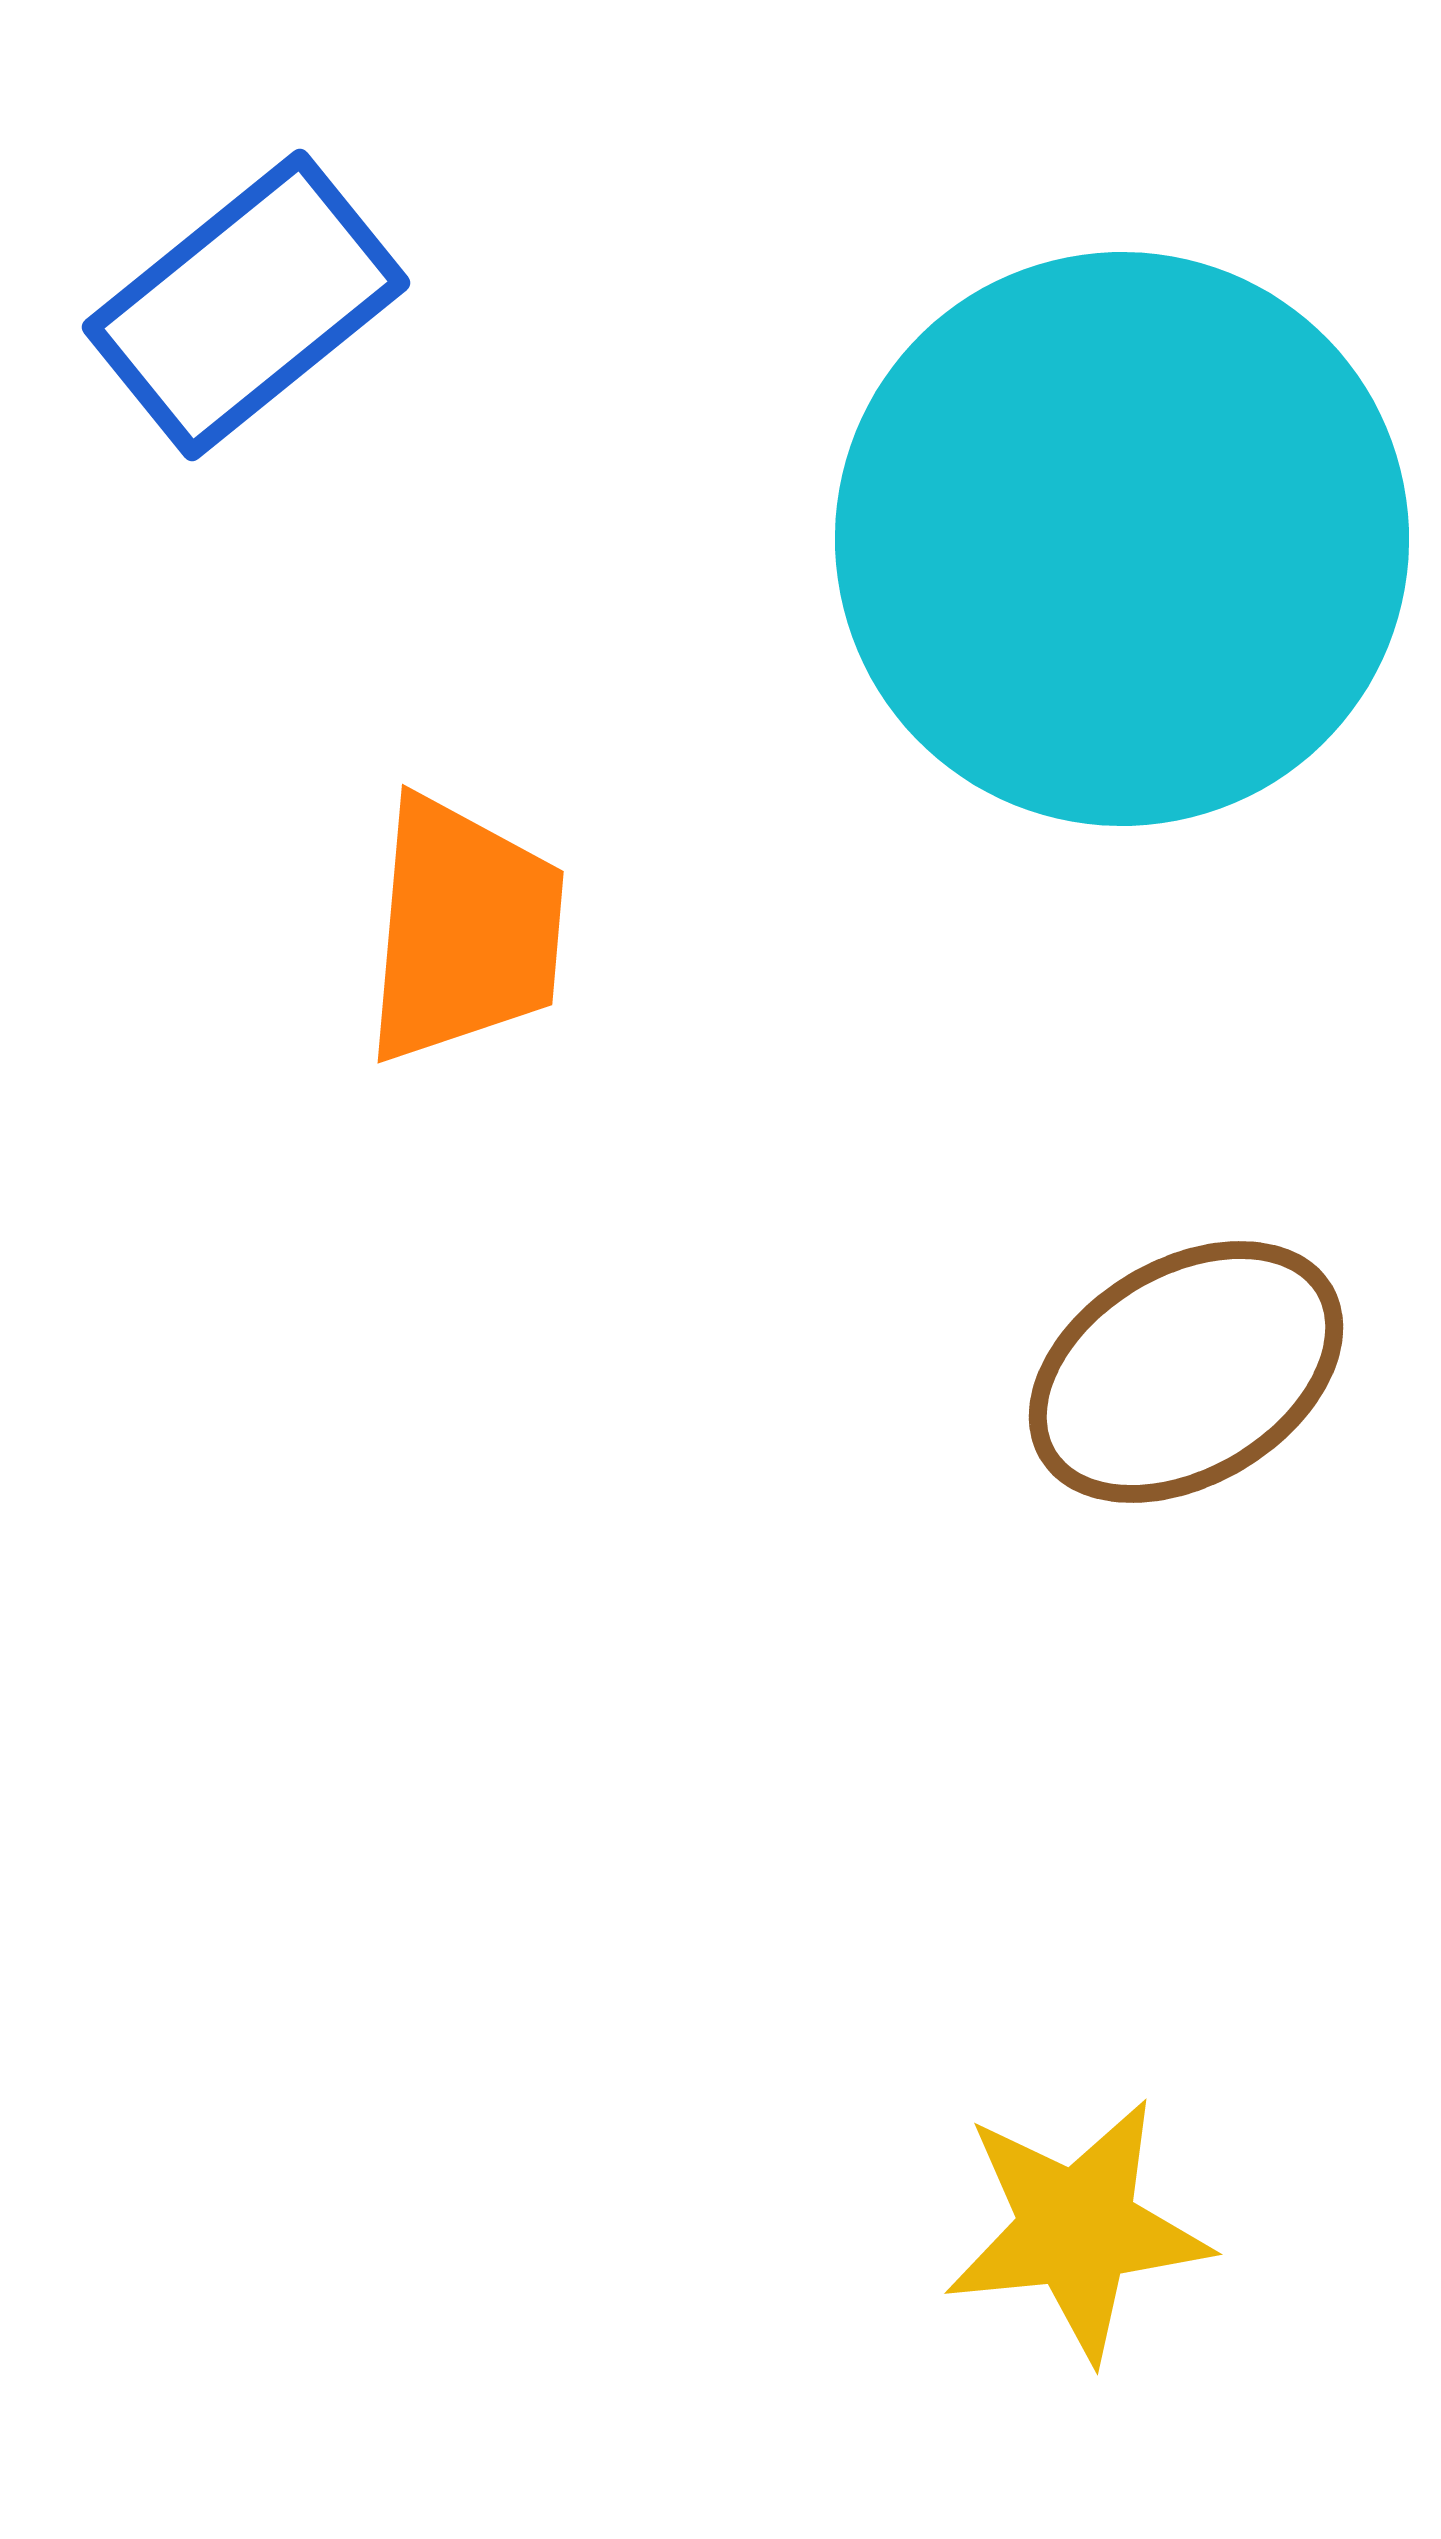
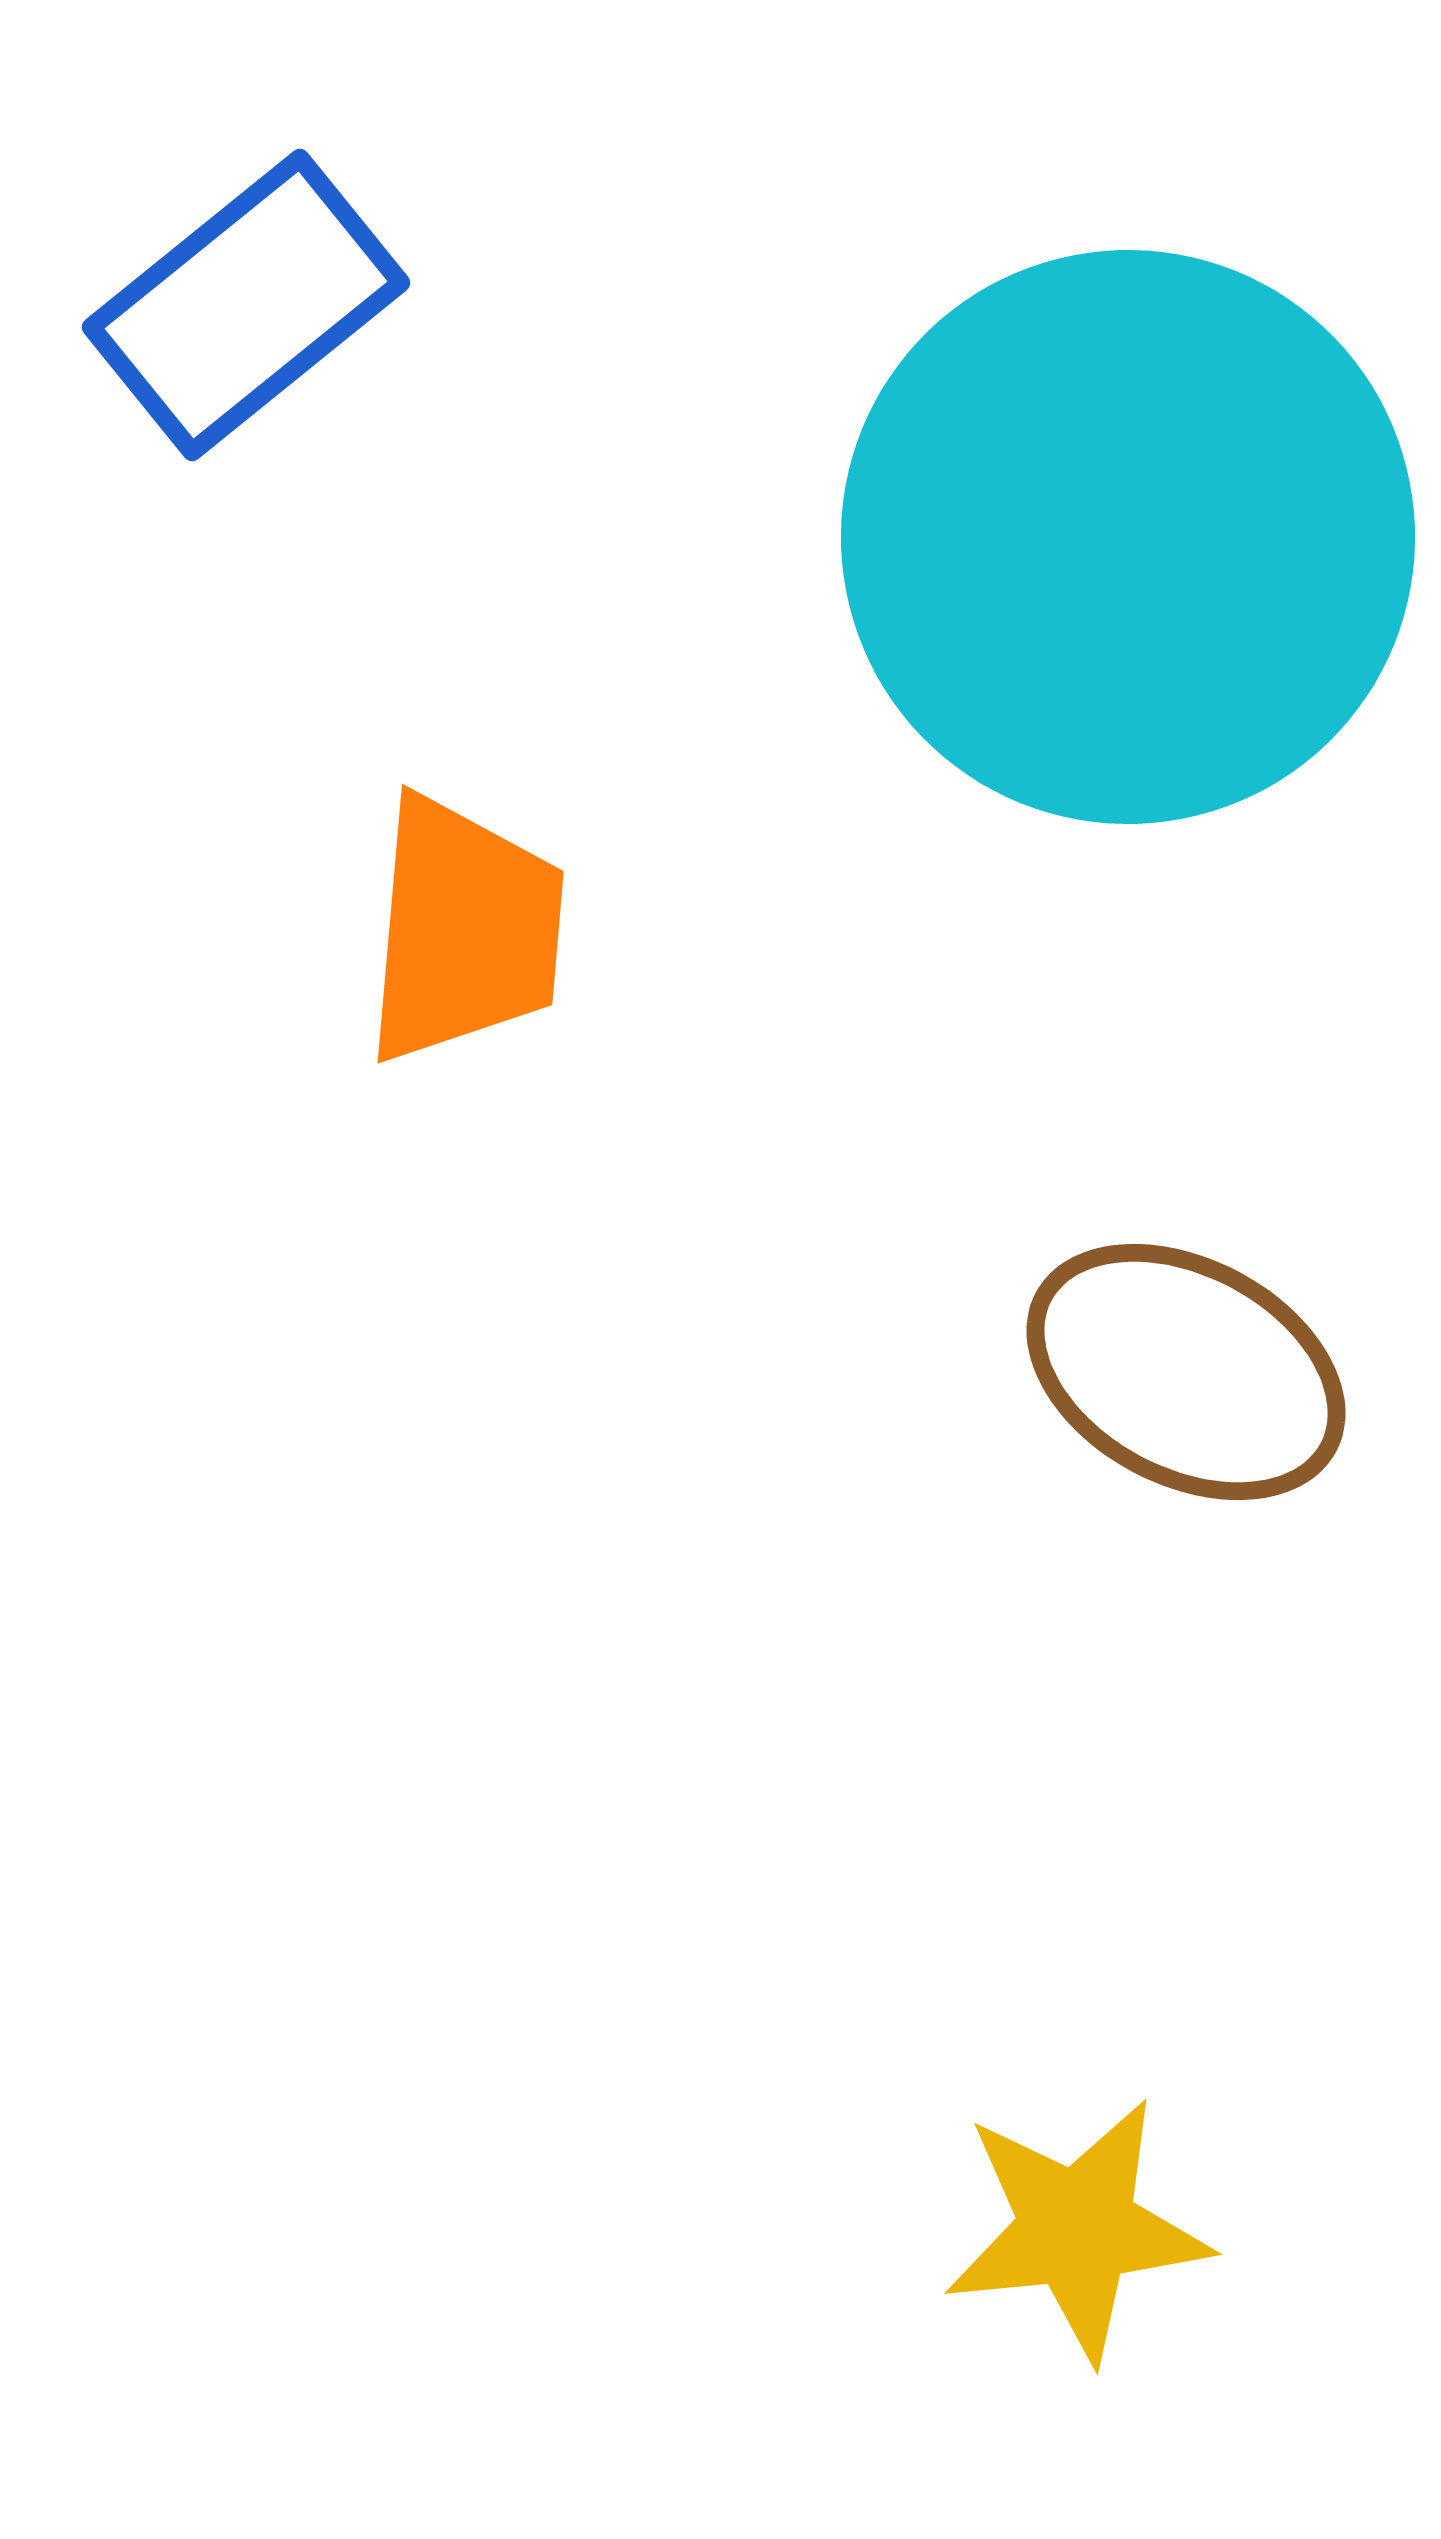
cyan circle: moved 6 px right, 2 px up
brown ellipse: rotated 59 degrees clockwise
